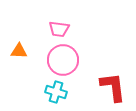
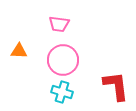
pink trapezoid: moved 5 px up
red L-shape: moved 3 px right, 1 px up
cyan cross: moved 6 px right
